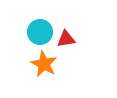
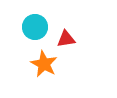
cyan circle: moved 5 px left, 5 px up
